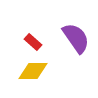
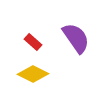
yellow diamond: moved 3 px down; rotated 28 degrees clockwise
